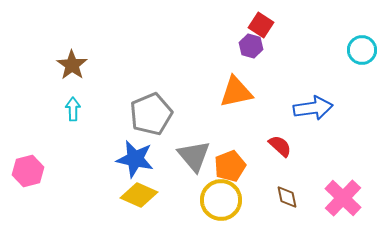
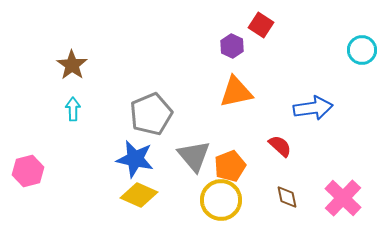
purple hexagon: moved 19 px left; rotated 10 degrees clockwise
